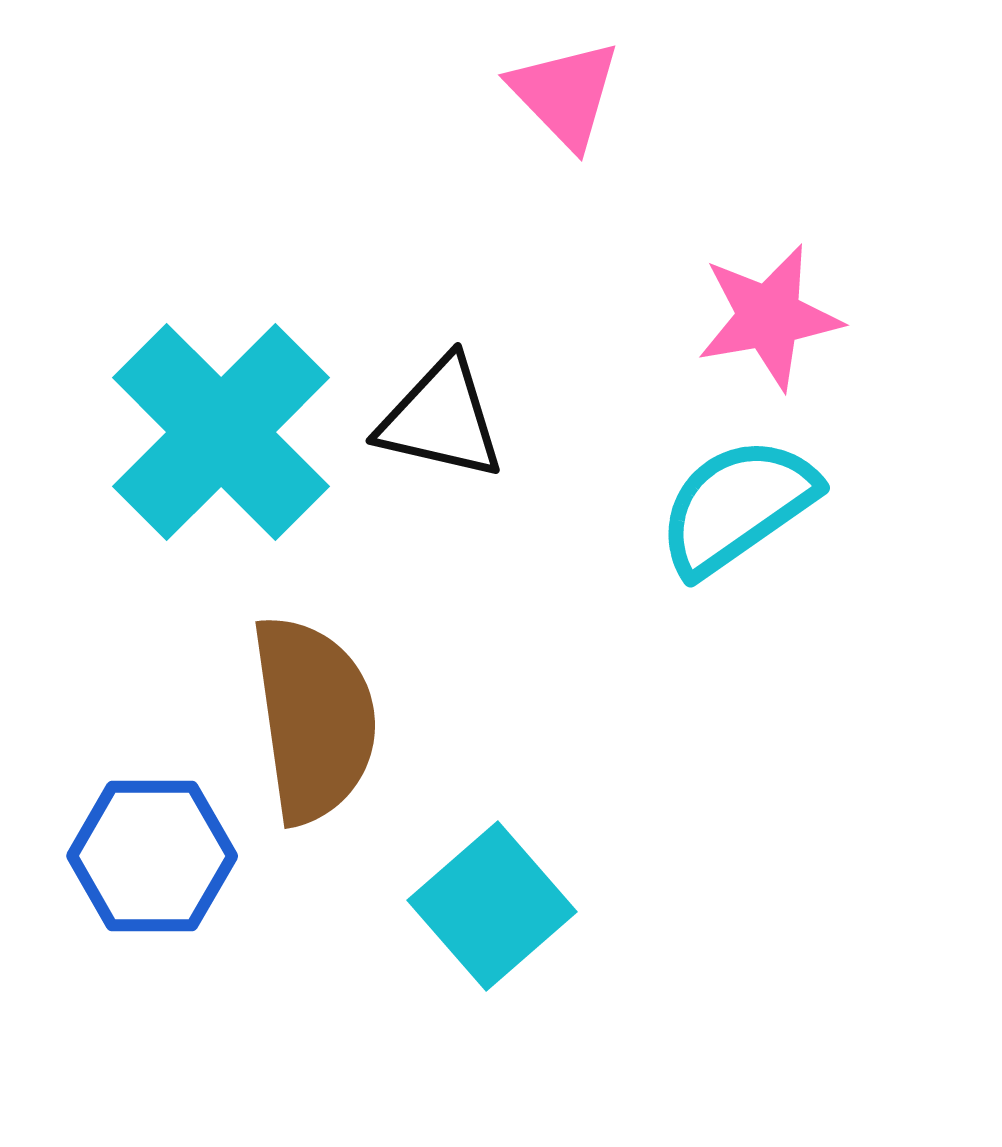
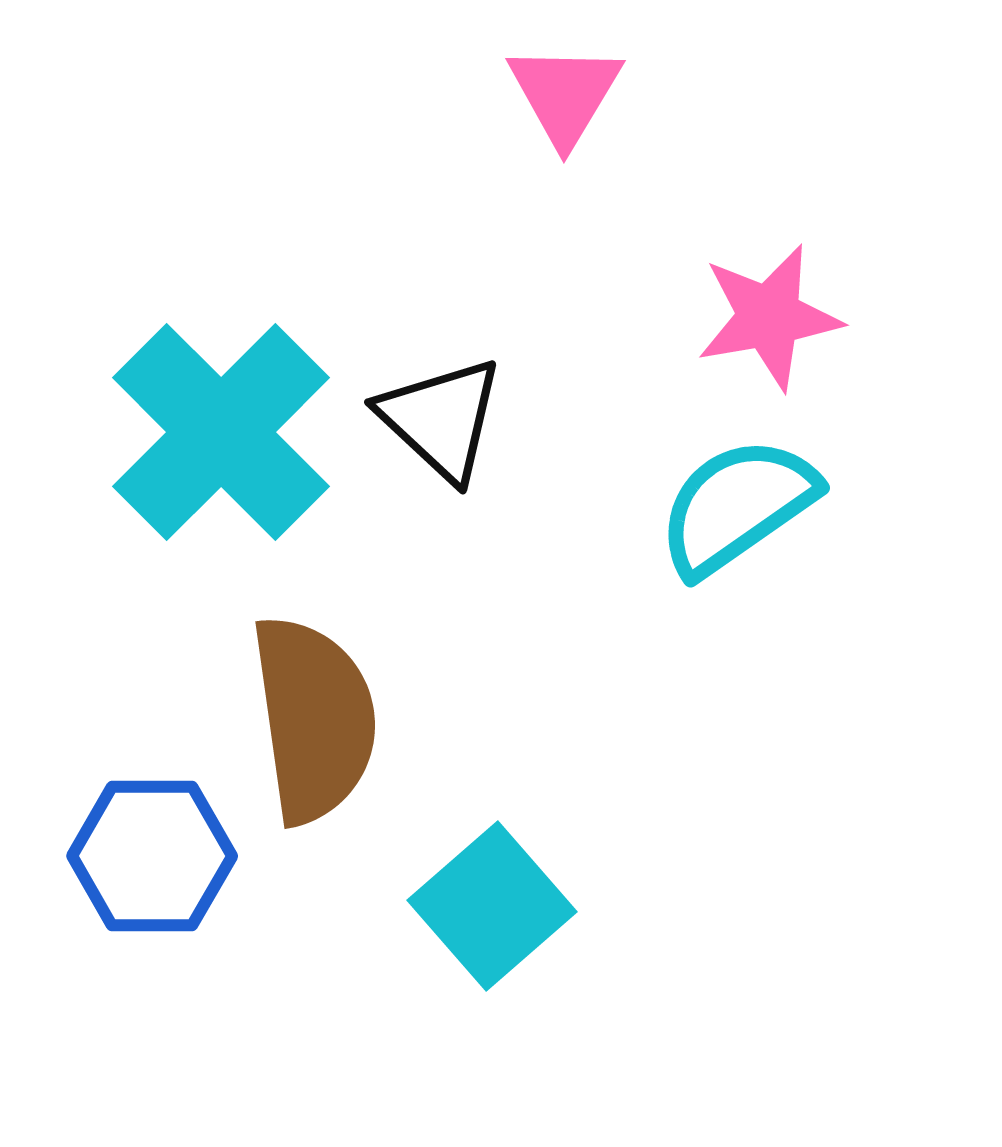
pink triangle: rotated 15 degrees clockwise
black triangle: rotated 30 degrees clockwise
